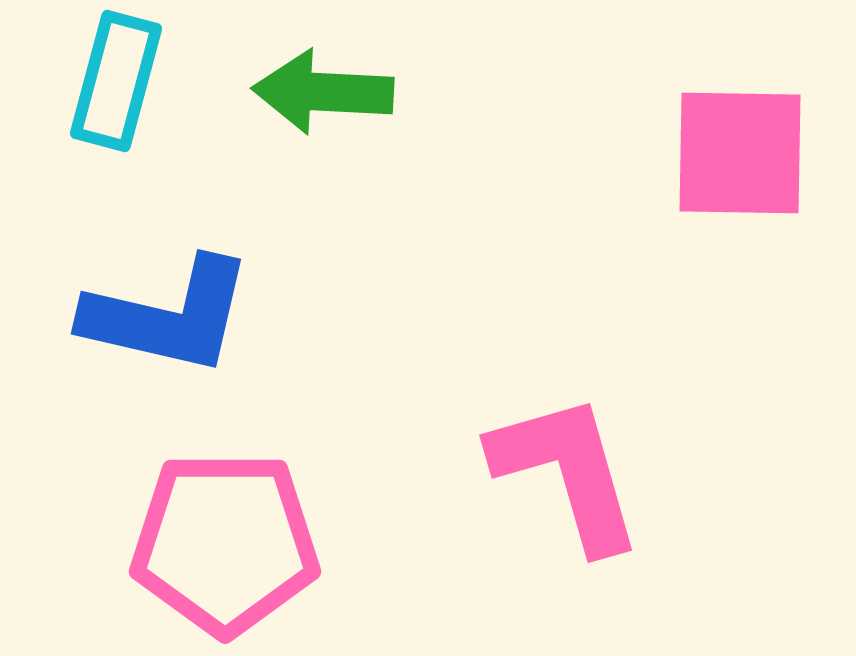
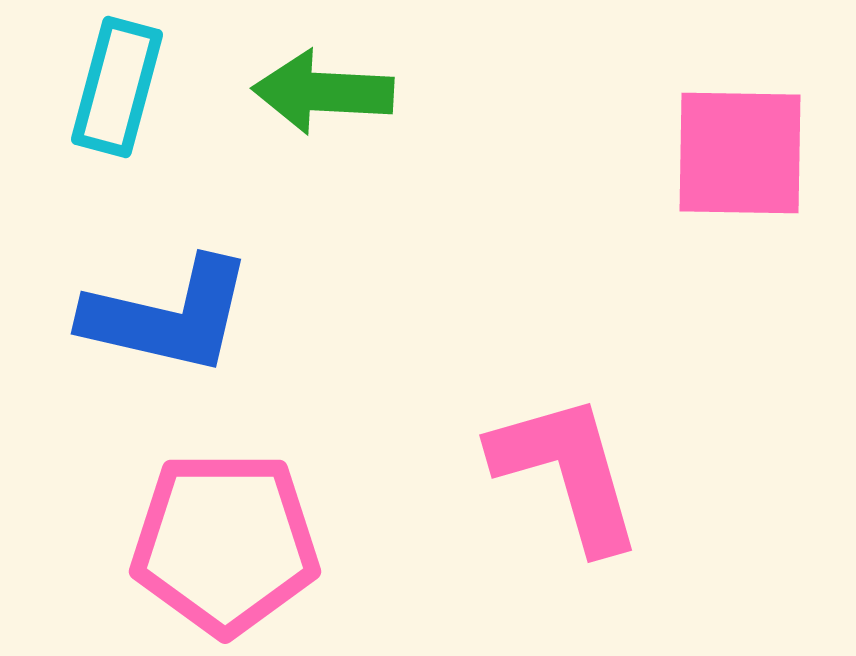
cyan rectangle: moved 1 px right, 6 px down
